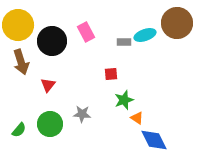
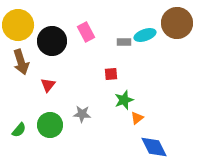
orange triangle: rotated 48 degrees clockwise
green circle: moved 1 px down
blue diamond: moved 7 px down
